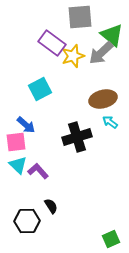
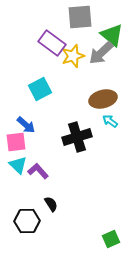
cyan arrow: moved 1 px up
black semicircle: moved 2 px up
